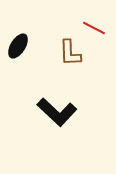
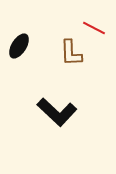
black ellipse: moved 1 px right
brown L-shape: moved 1 px right
